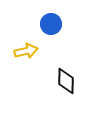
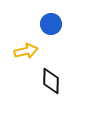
black diamond: moved 15 px left
